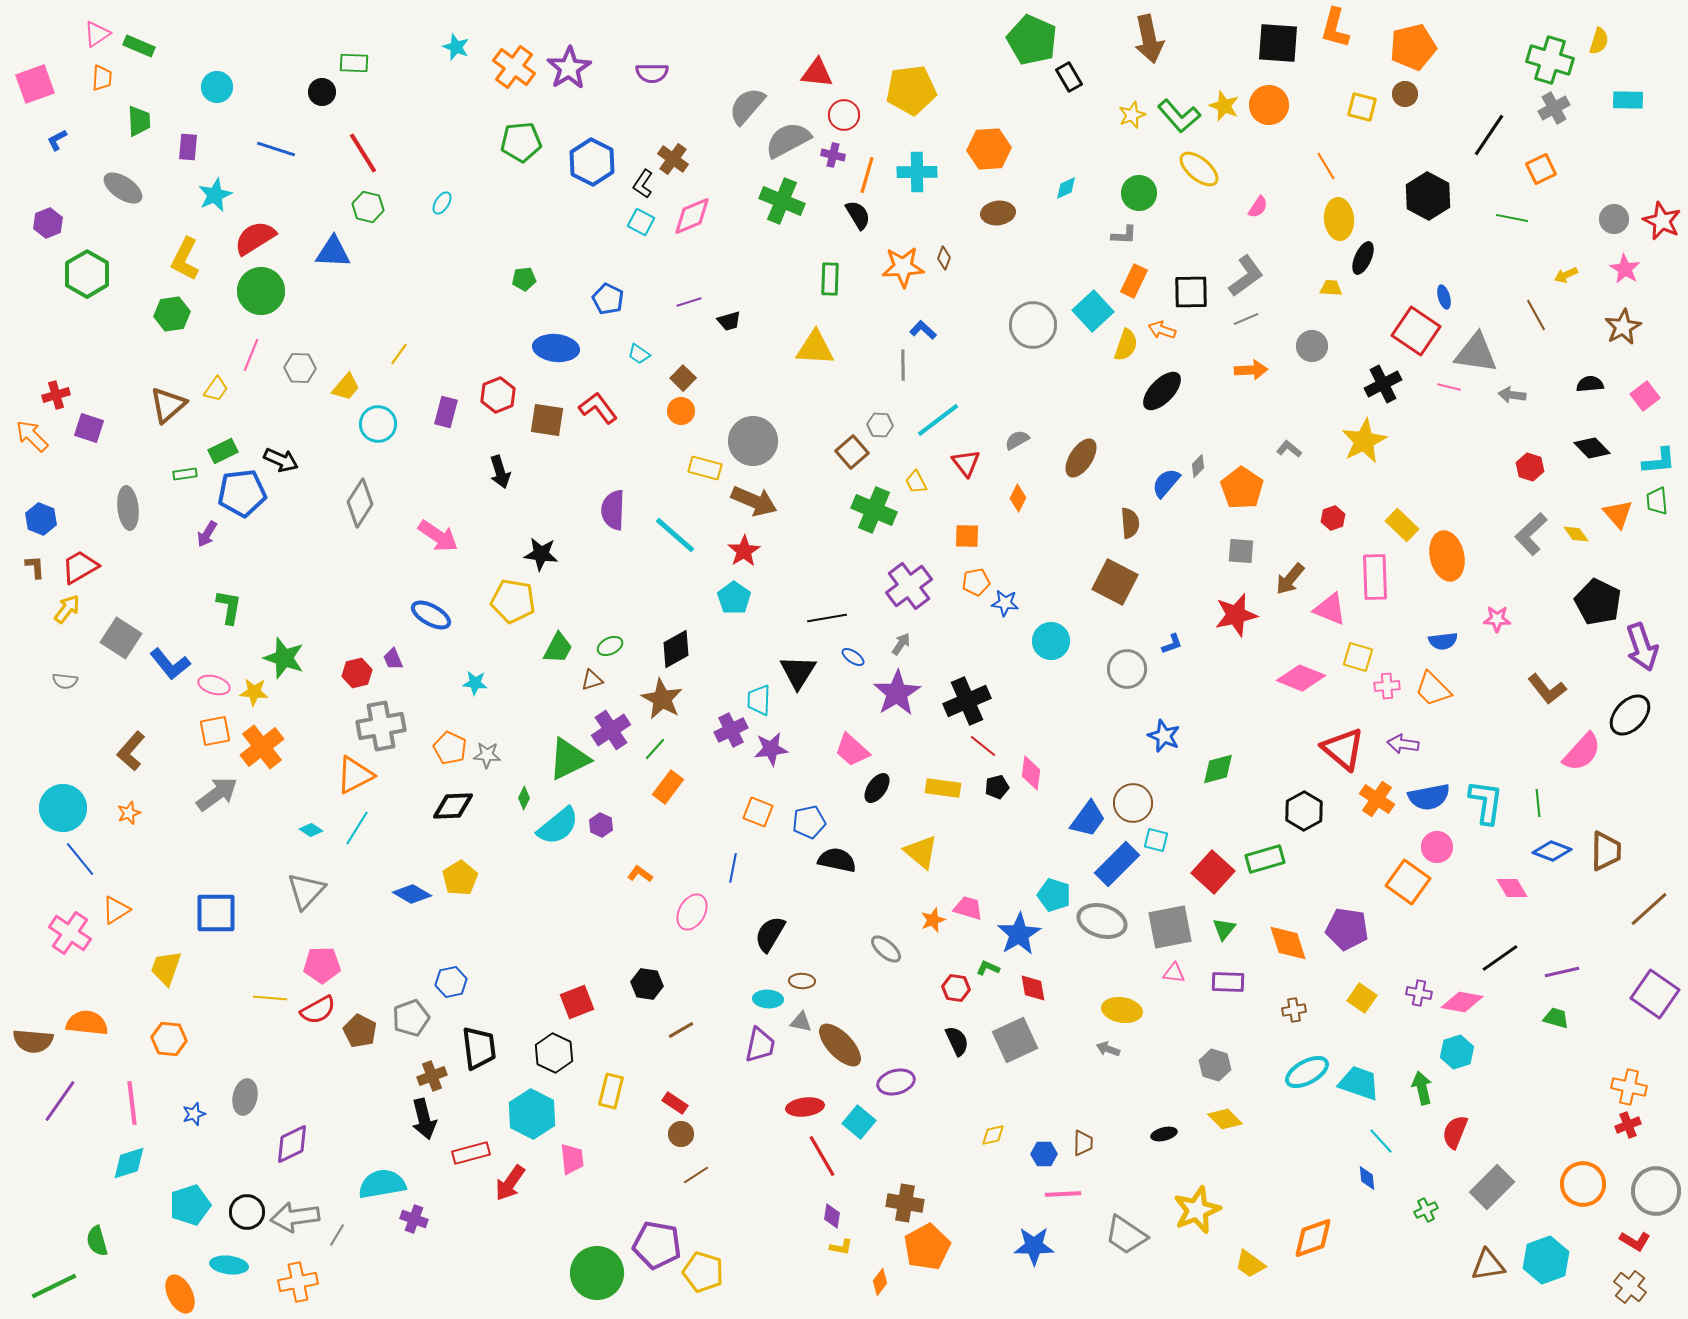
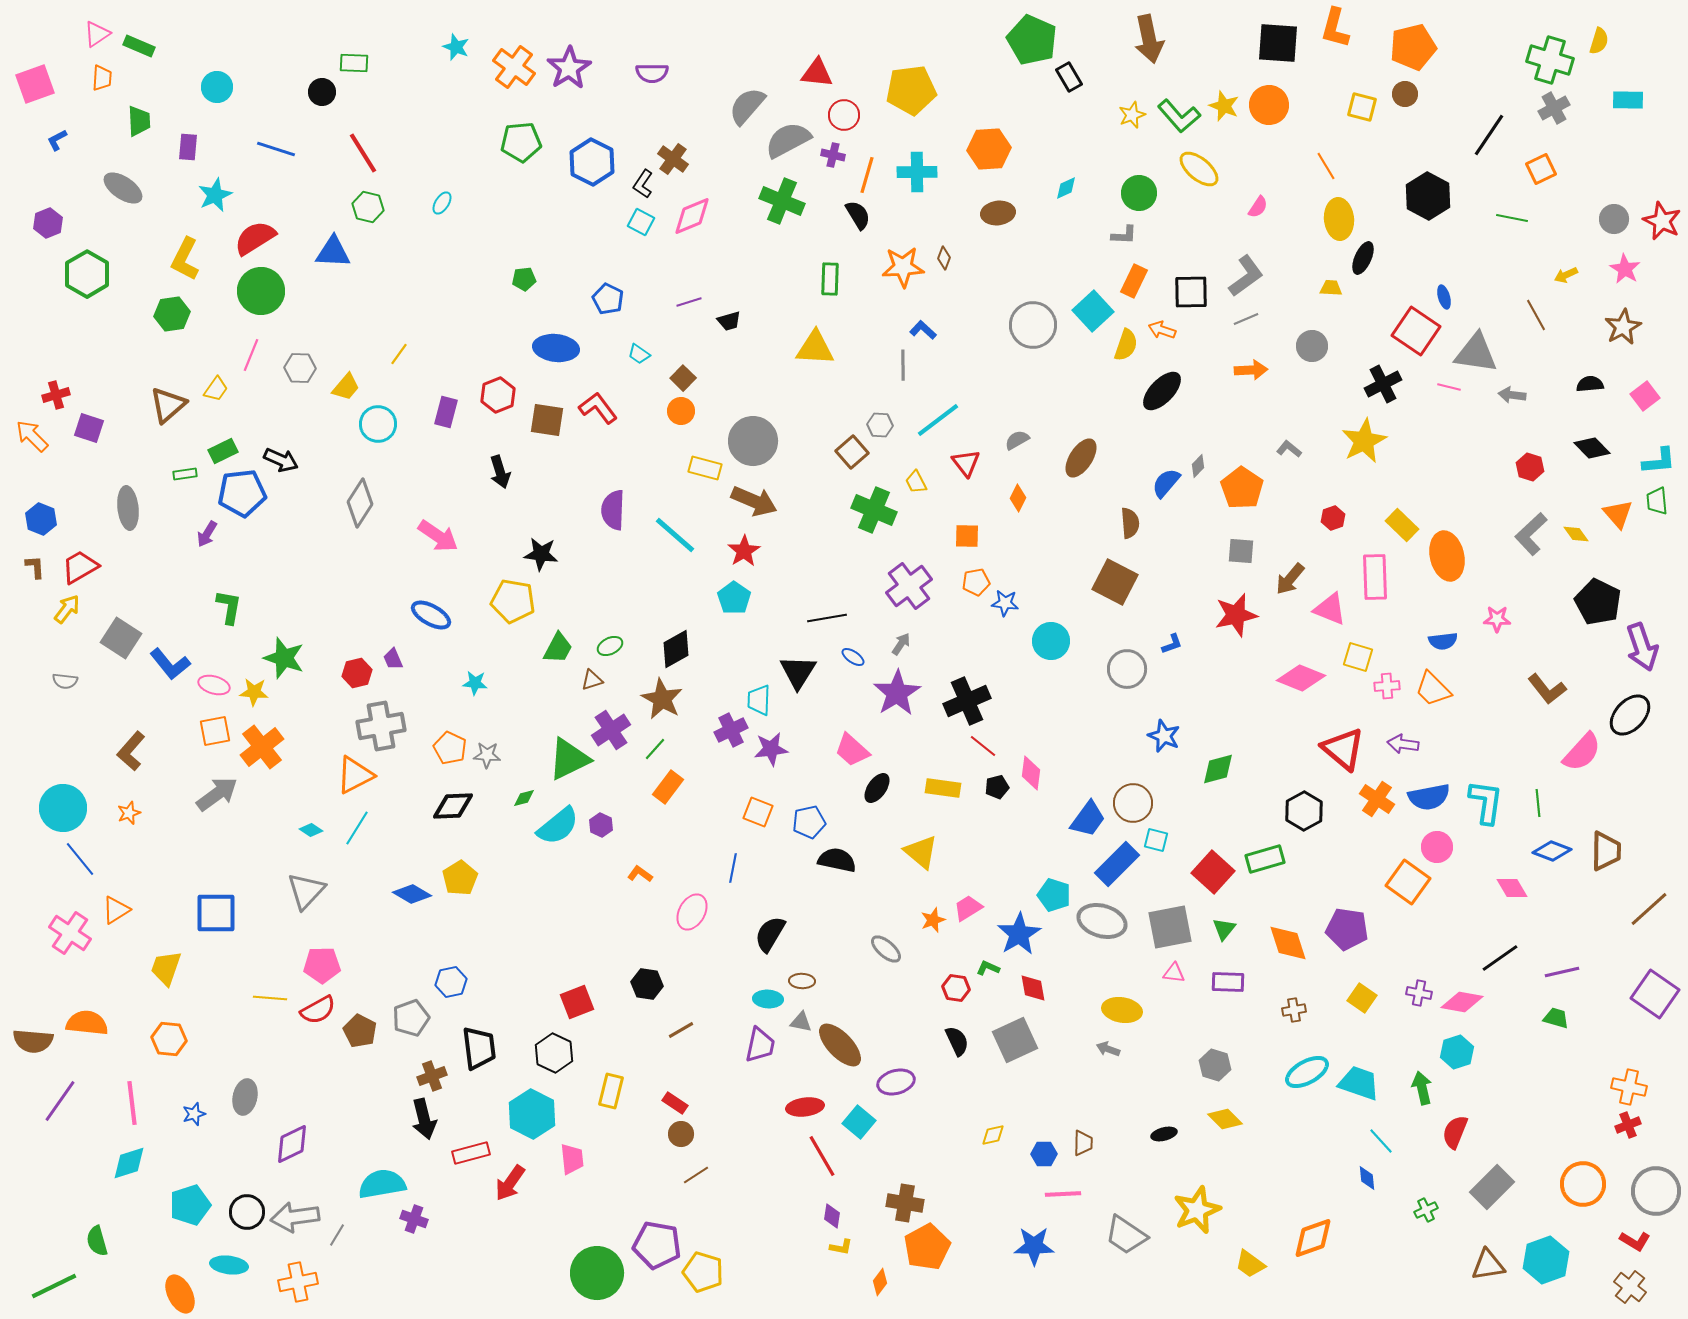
green diamond at (524, 798): rotated 50 degrees clockwise
pink trapezoid at (968, 908): rotated 48 degrees counterclockwise
